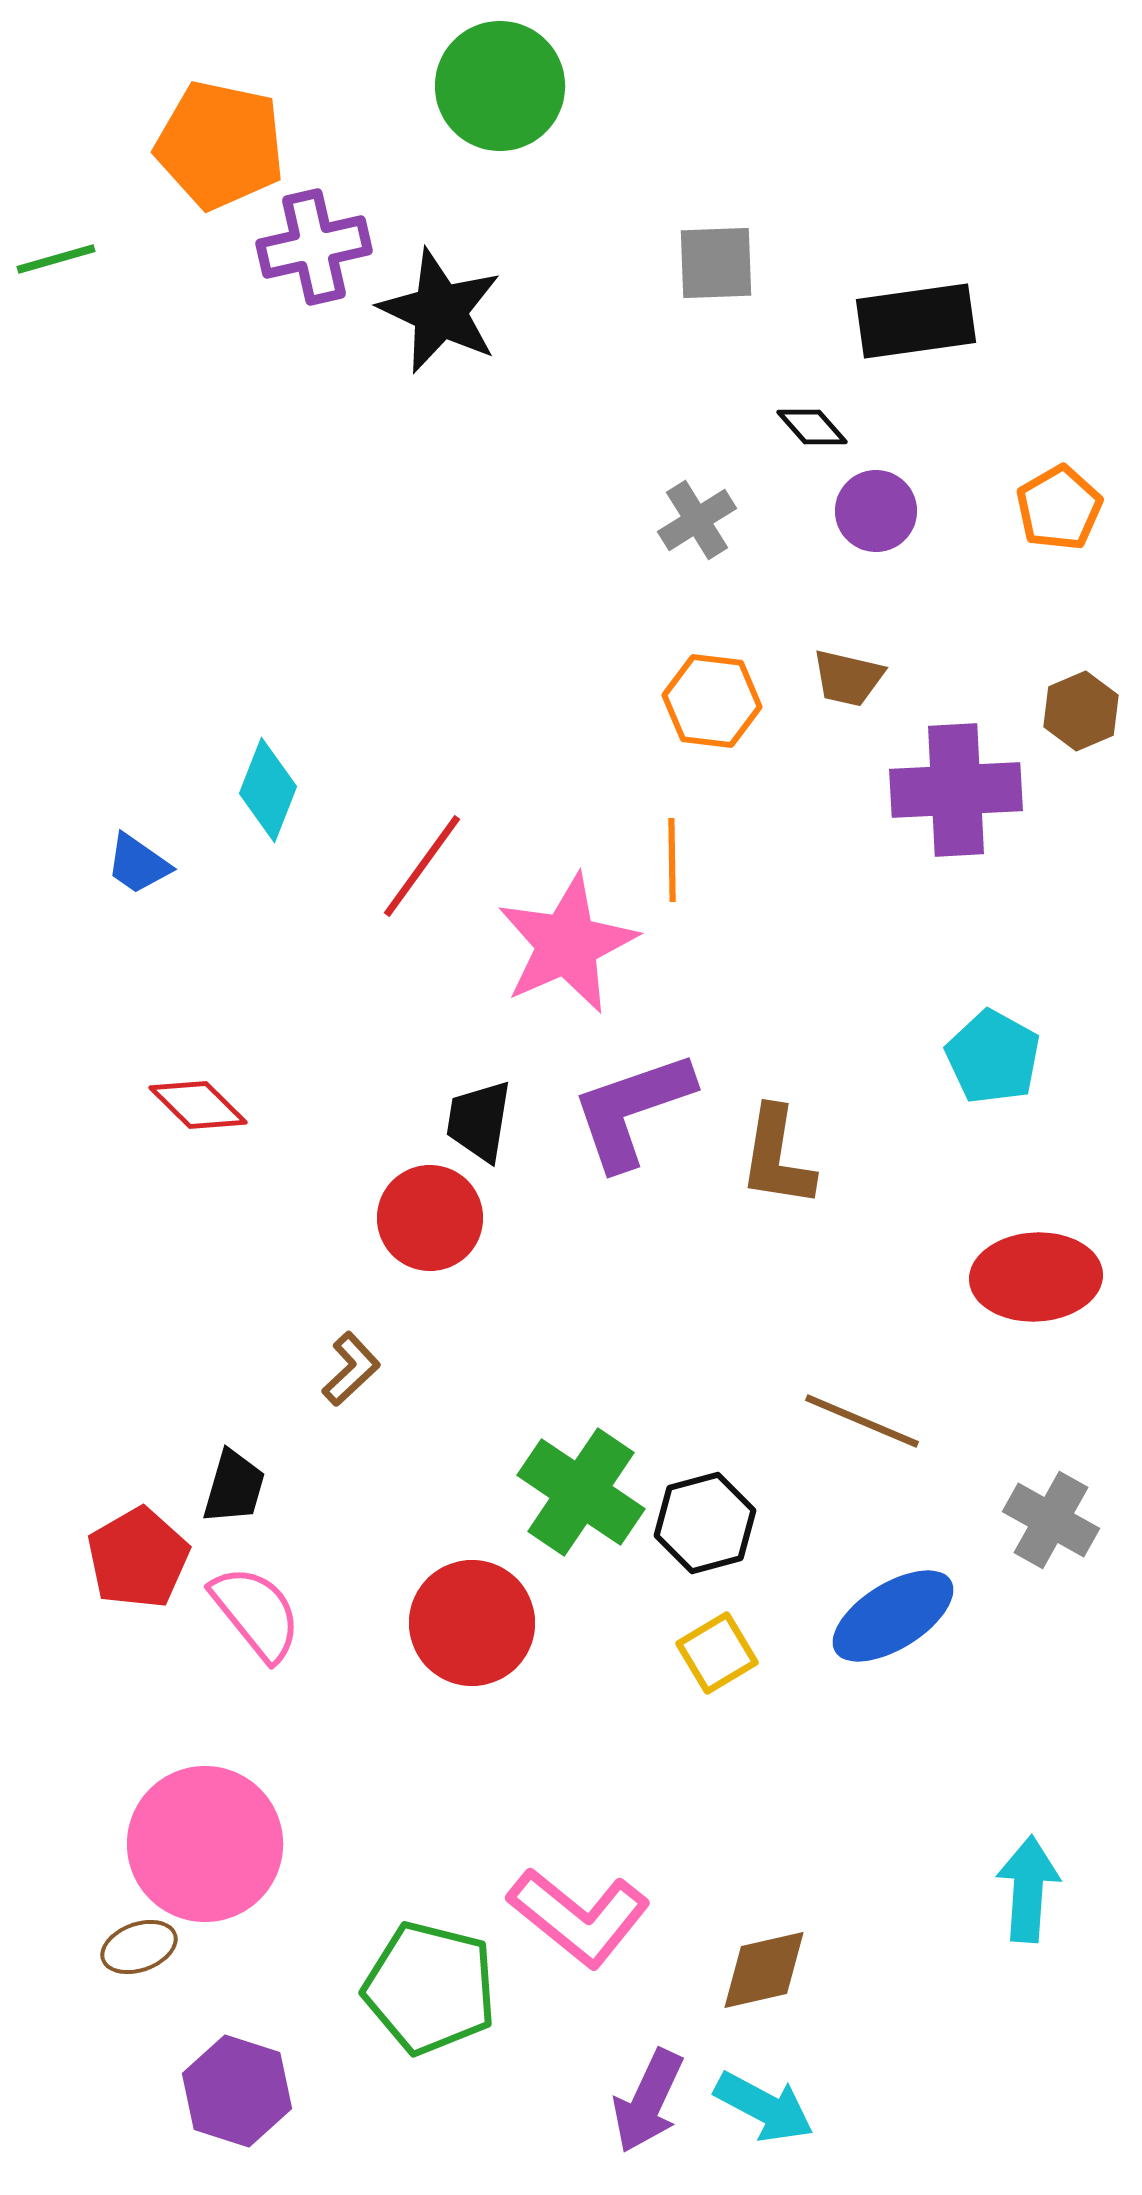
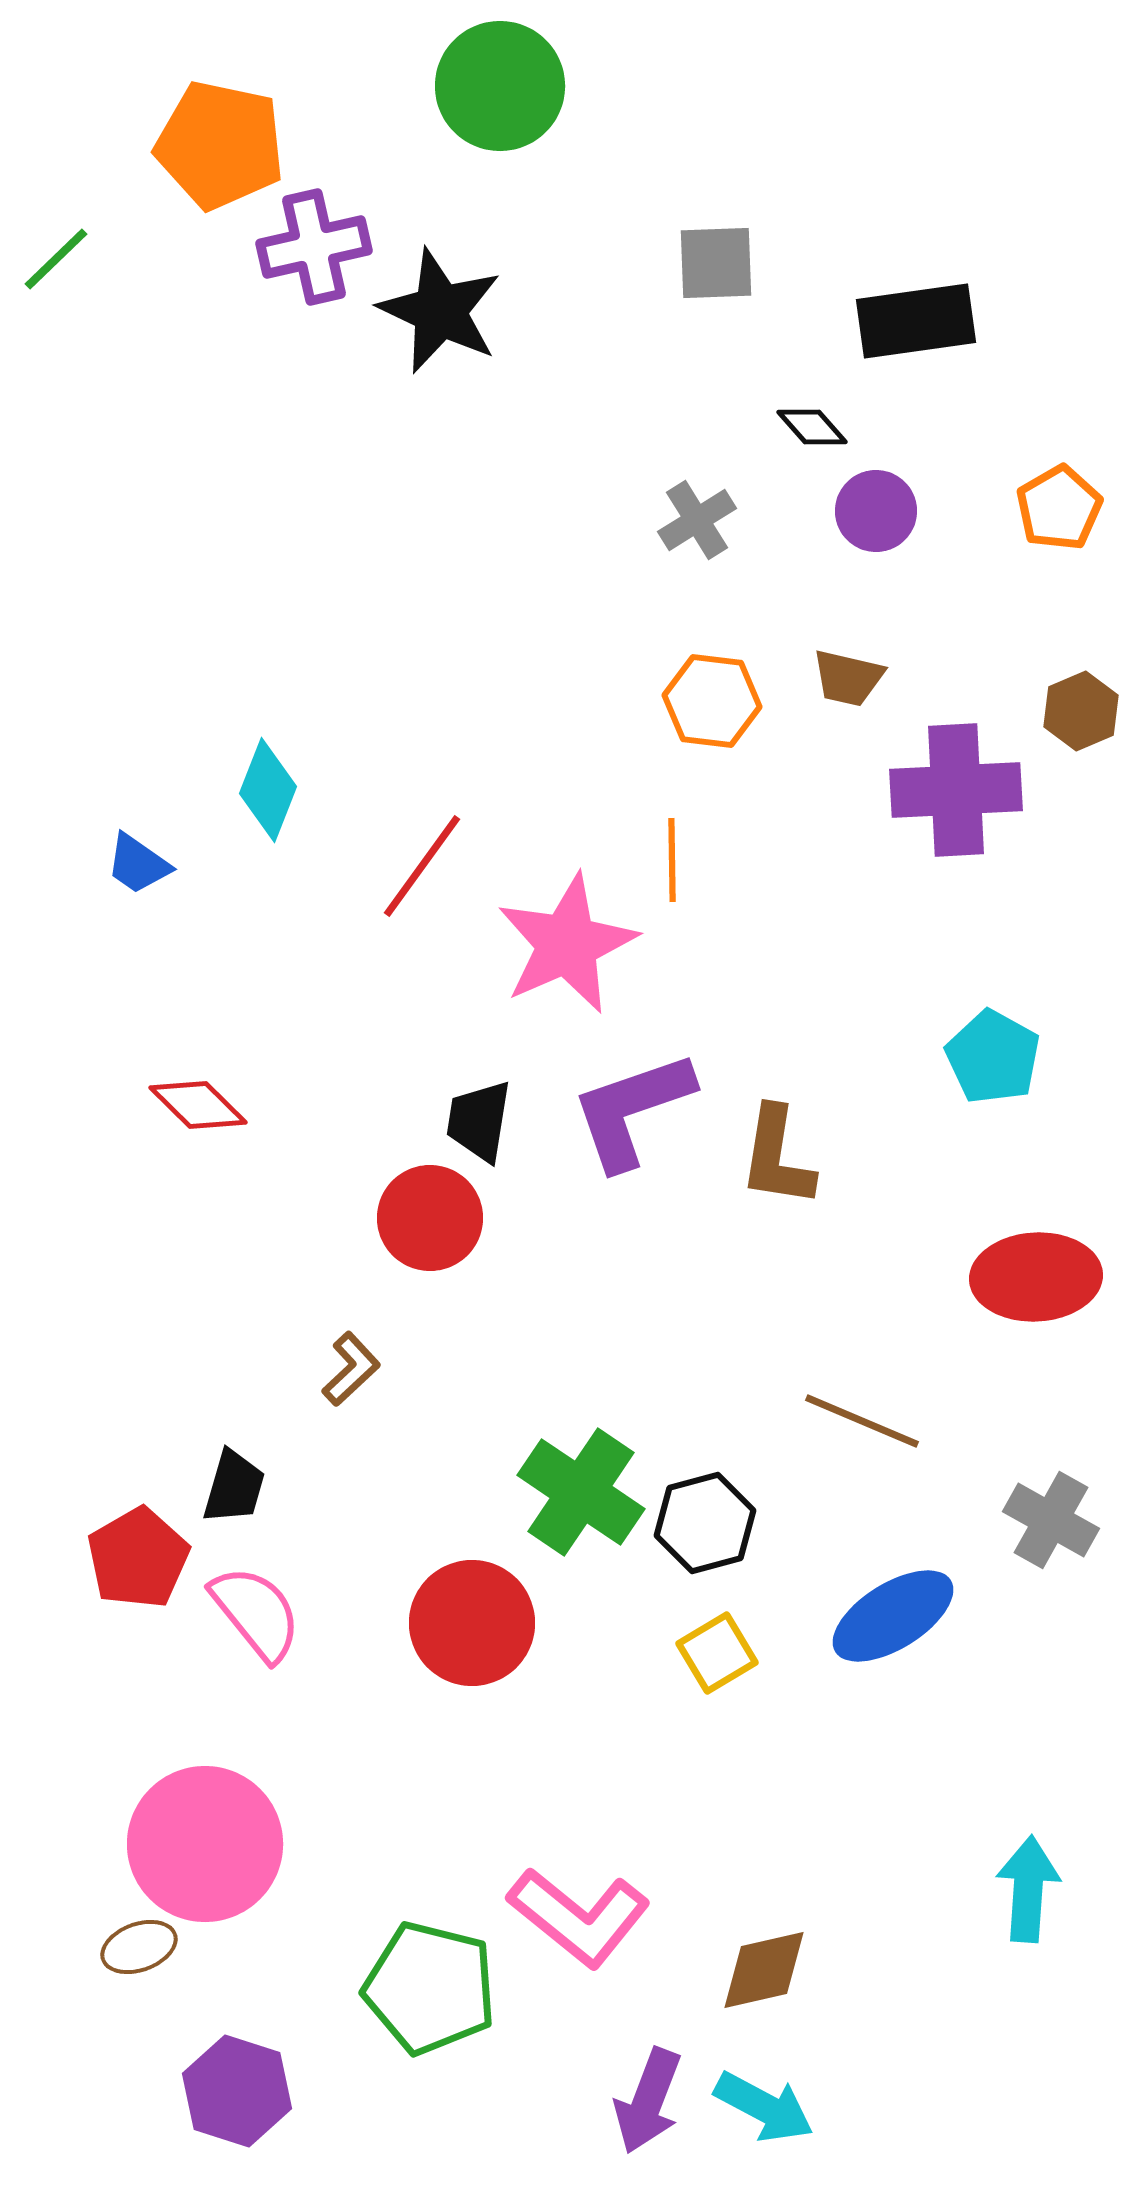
green line at (56, 259): rotated 28 degrees counterclockwise
purple arrow at (648, 2101): rotated 4 degrees counterclockwise
